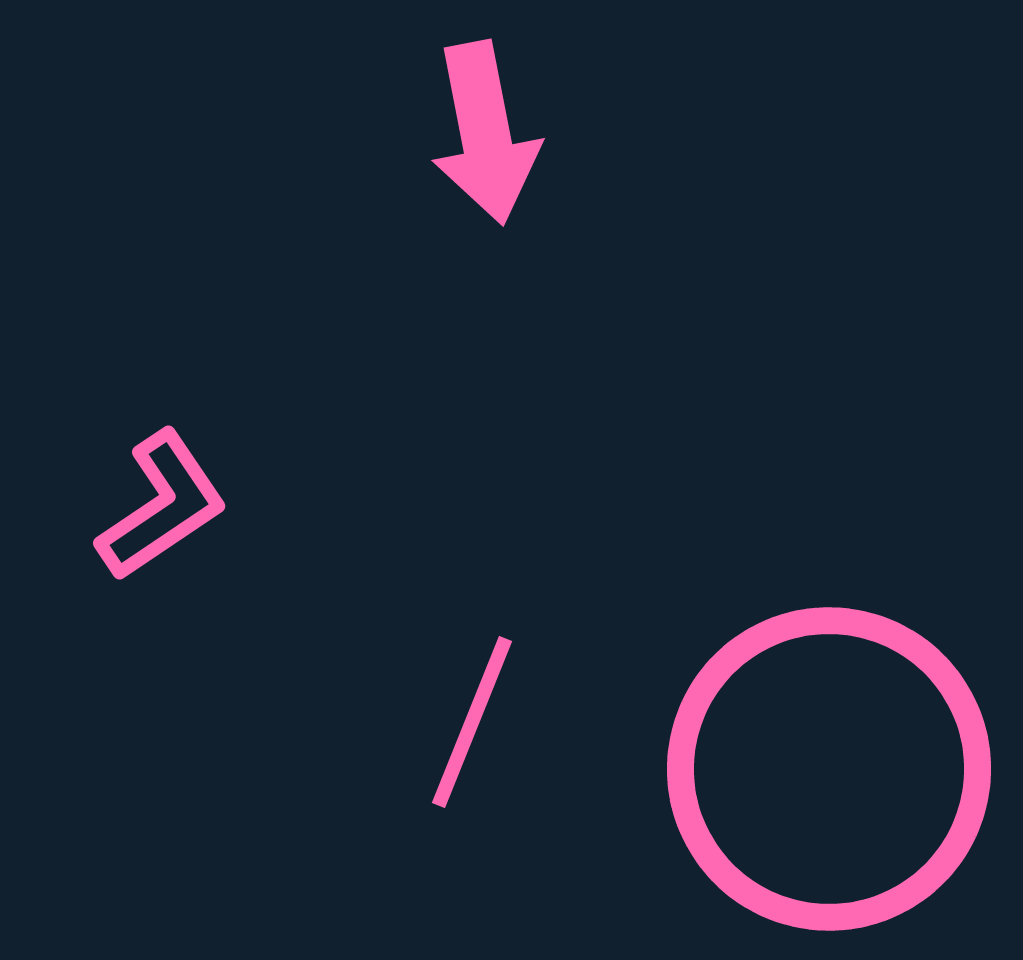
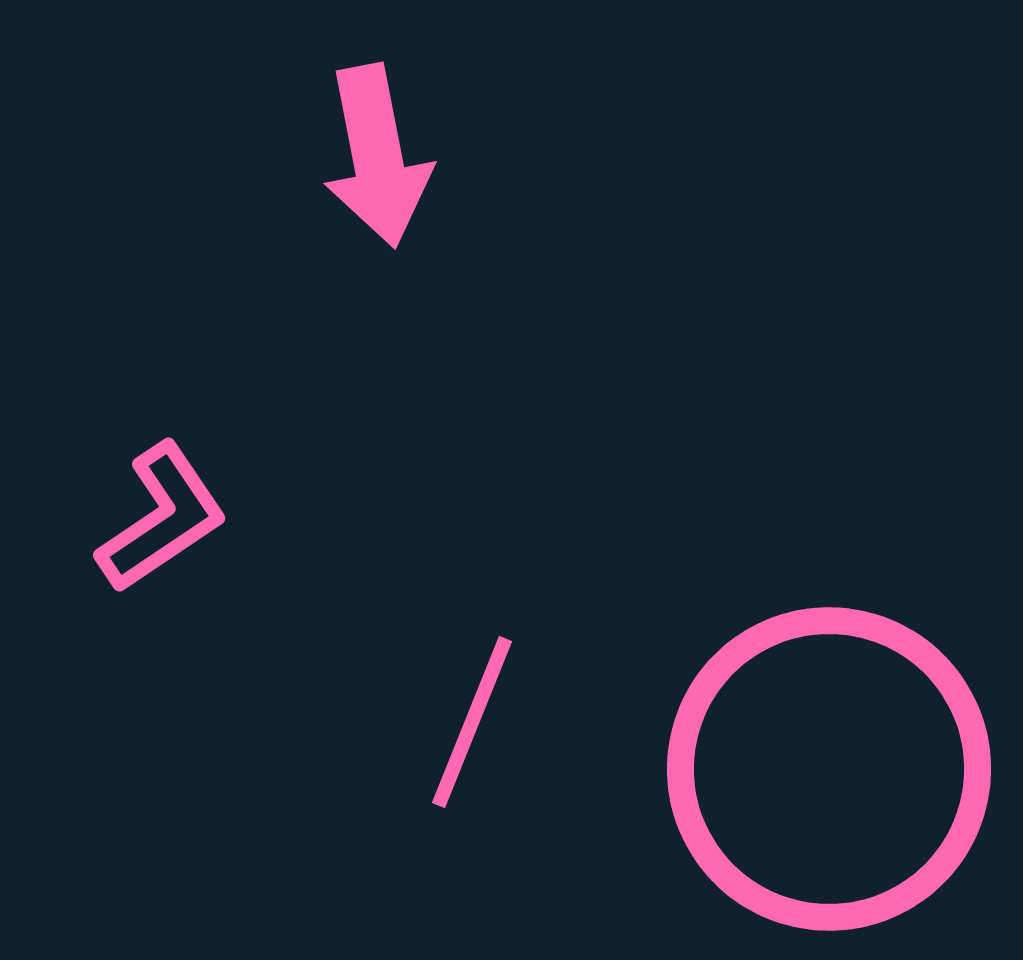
pink arrow: moved 108 px left, 23 px down
pink L-shape: moved 12 px down
